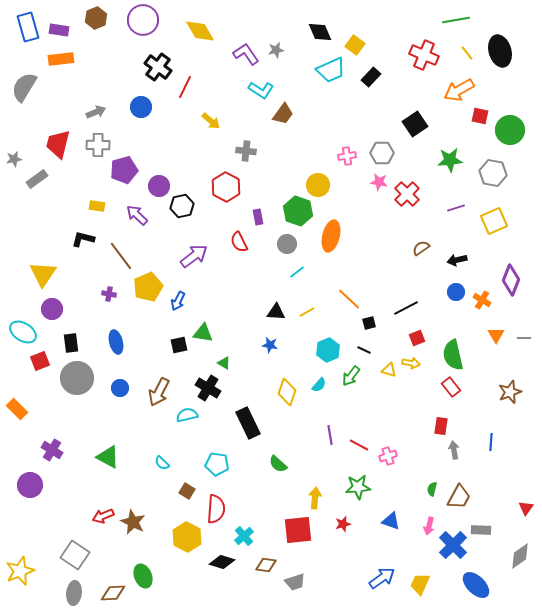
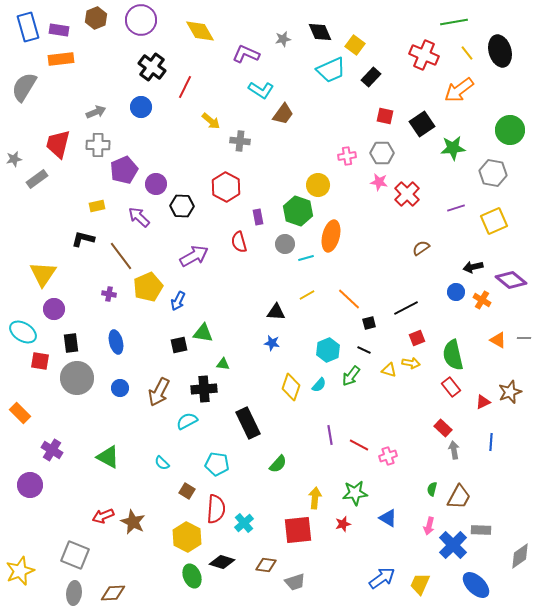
purple circle at (143, 20): moved 2 px left
green line at (456, 20): moved 2 px left, 2 px down
gray star at (276, 50): moved 7 px right, 11 px up
purple L-shape at (246, 54): rotated 32 degrees counterclockwise
black cross at (158, 67): moved 6 px left
orange arrow at (459, 90): rotated 8 degrees counterclockwise
red square at (480, 116): moved 95 px left
black square at (415, 124): moved 7 px right
gray cross at (246, 151): moved 6 px left, 10 px up
green star at (450, 160): moved 3 px right, 12 px up
purple pentagon at (124, 170): rotated 8 degrees counterclockwise
purple circle at (159, 186): moved 3 px left, 2 px up
yellow rectangle at (97, 206): rotated 21 degrees counterclockwise
black hexagon at (182, 206): rotated 15 degrees clockwise
purple arrow at (137, 215): moved 2 px right, 2 px down
red semicircle at (239, 242): rotated 10 degrees clockwise
gray circle at (287, 244): moved 2 px left
purple arrow at (194, 256): rotated 8 degrees clockwise
black arrow at (457, 260): moved 16 px right, 7 px down
cyan line at (297, 272): moved 9 px right, 14 px up; rotated 21 degrees clockwise
purple diamond at (511, 280): rotated 72 degrees counterclockwise
purple circle at (52, 309): moved 2 px right
yellow line at (307, 312): moved 17 px up
orange triangle at (496, 335): moved 2 px right, 5 px down; rotated 30 degrees counterclockwise
blue star at (270, 345): moved 2 px right, 2 px up
red square at (40, 361): rotated 30 degrees clockwise
green triangle at (224, 363): moved 1 px left, 1 px down; rotated 24 degrees counterclockwise
black cross at (208, 388): moved 4 px left, 1 px down; rotated 35 degrees counterclockwise
yellow diamond at (287, 392): moved 4 px right, 5 px up
orange rectangle at (17, 409): moved 3 px right, 4 px down
cyan semicircle at (187, 415): moved 6 px down; rotated 15 degrees counterclockwise
red rectangle at (441, 426): moved 2 px right, 2 px down; rotated 54 degrees counterclockwise
green semicircle at (278, 464): rotated 90 degrees counterclockwise
green star at (358, 487): moved 3 px left, 6 px down
red triangle at (526, 508): moved 43 px left, 106 px up; rotated 28 degrees clockwise
blue triangle at (391, 521): moved 3 px left, 3 px up; rotated 12 degrees clockwise
cyan cross at (244, 536): moved 13 px up
gray square at (75, 555): rotated 12 degrees counterclockwise
green ellipse at (143, 576): moved 49 px right
